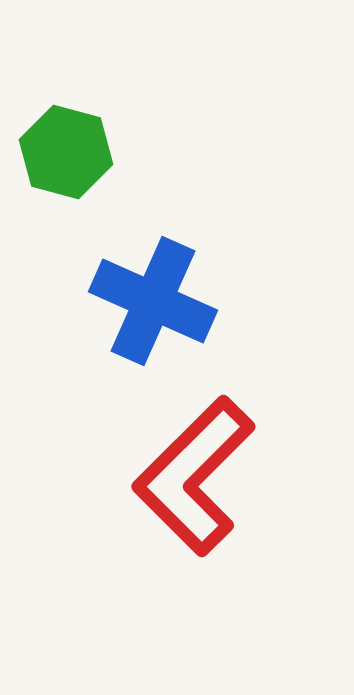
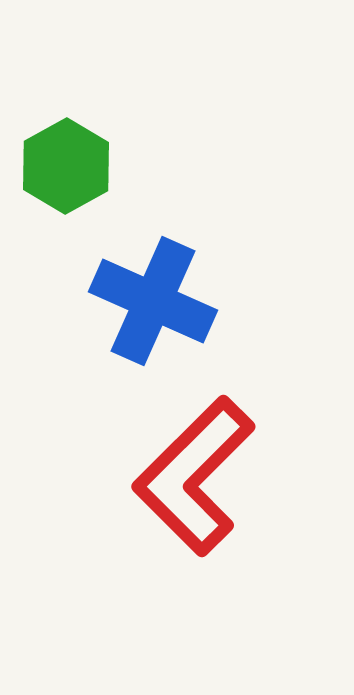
green hexagon: moved 14 px down; rotated 16 degrees clockwise
